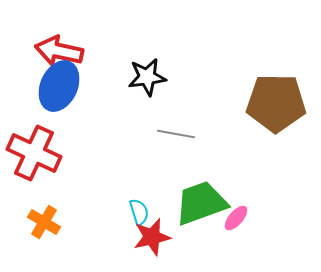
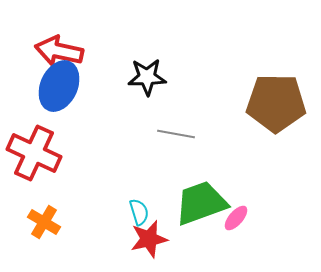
black star: rotated 6 degrees clockwise
red star: moved 3 px left, 2 px down
